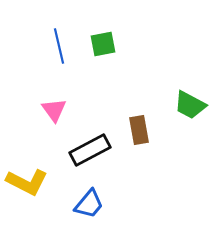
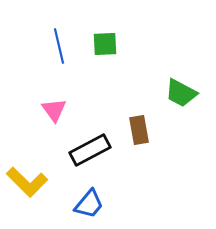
green square: moved 2 px right; rotated 8 degrees clockwise
green trapezoid: moved 9 px left, 12 px up
yellow L-shape: rotated 18 degrees clockwise
